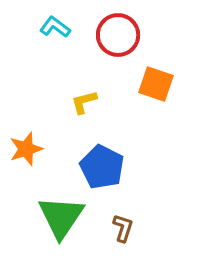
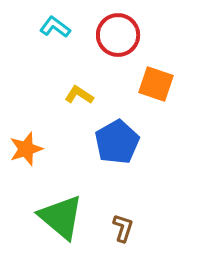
yellow L-shape: moved 5 px left, 7 px up; rotated 48 degrees clockwise
blue pentagon: moved 15 px right, 25 px up; rotated 15 degrees clockwise
green triangle: rotated 24 degrees counterclockwise
